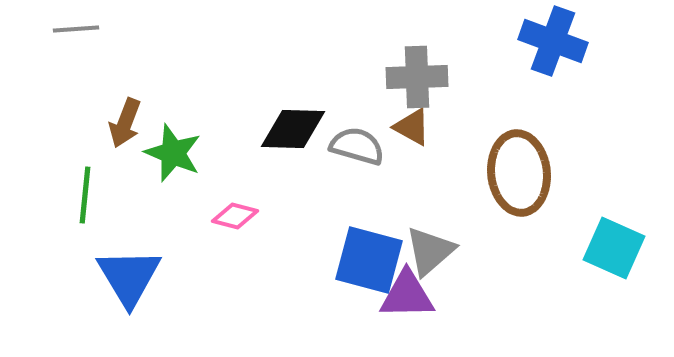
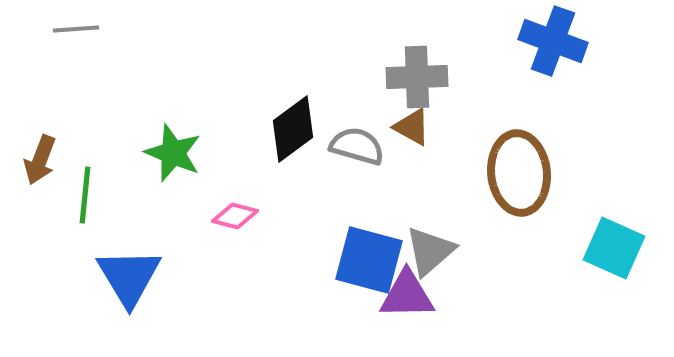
brown arrow: moved 85 px left, 37 px down
black diamond: rotated 38 degrees counterclockwise
